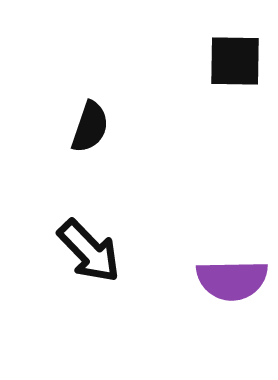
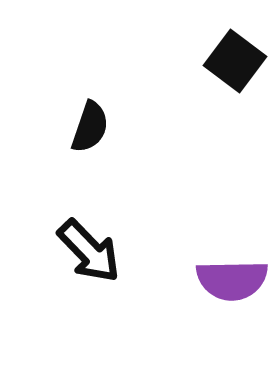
black square: rotated 36 degrees clockwise
